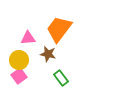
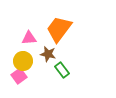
pink triangle: moved 1 px right
yellow circle: moved 4 px right, 1 px down
green rectangle: moved 1 px right, 8 px up
